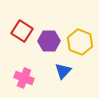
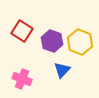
purple hexagon: moved 3 px right; rotated 20 degrees clockwise
blue triangle: moved 1 px left, 1 px up
pink cross: moved 2 px left, 1 px down
